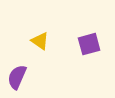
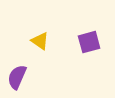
purple square: moved 2 px up
